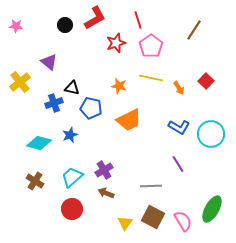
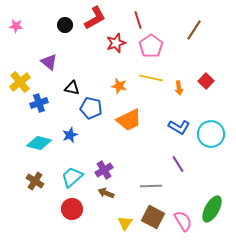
orange arrow: rotated 24 degrees clockwise
blue cross: moved 15 px left
